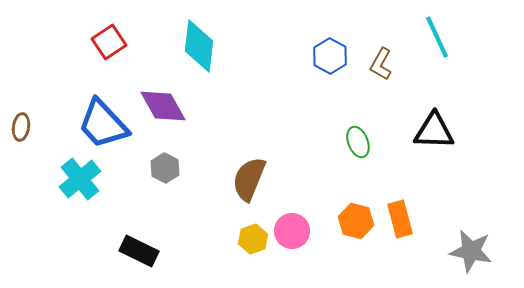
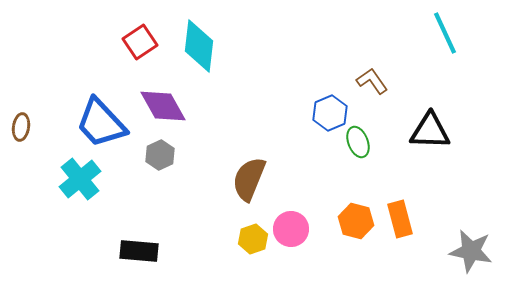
cyan line: moved 8 px right, 4 px up
red square: moved 31 px right
blue hexagon: moved 57 px down; rotated 8 degrees clockwise
brown L-shape: moved 9 px left, 17 px down; rotated 116 degrees clockwise
blue trapezoid: moved 2 px left, 1 px up
black triangle: moved 4 px left
gray hexagon: moved 5 px left, 13 px up; rotated 8 degrees clockwise
pink circle: moved 1 px left, 2 px up
black rectangle: rotated 21 degrees counterclockwise
